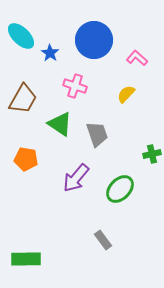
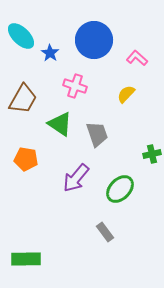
gray rectangle: moved 2 px right, 8 px up
